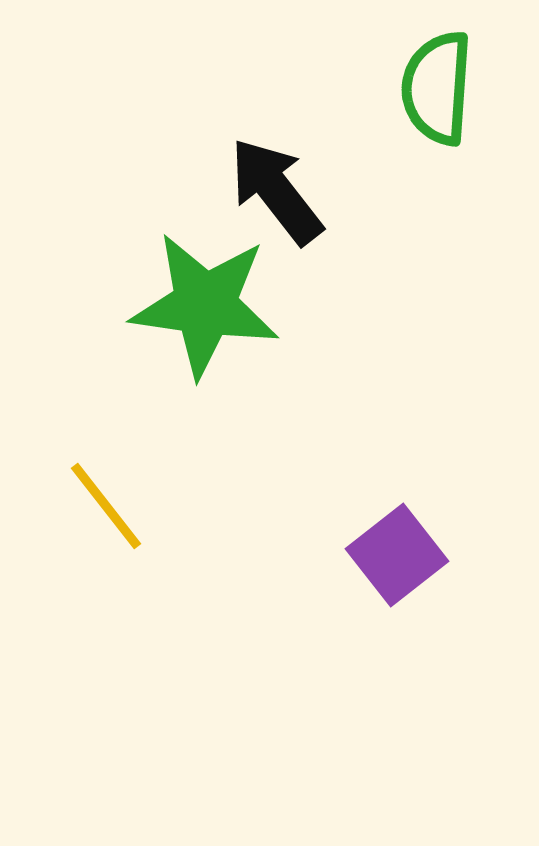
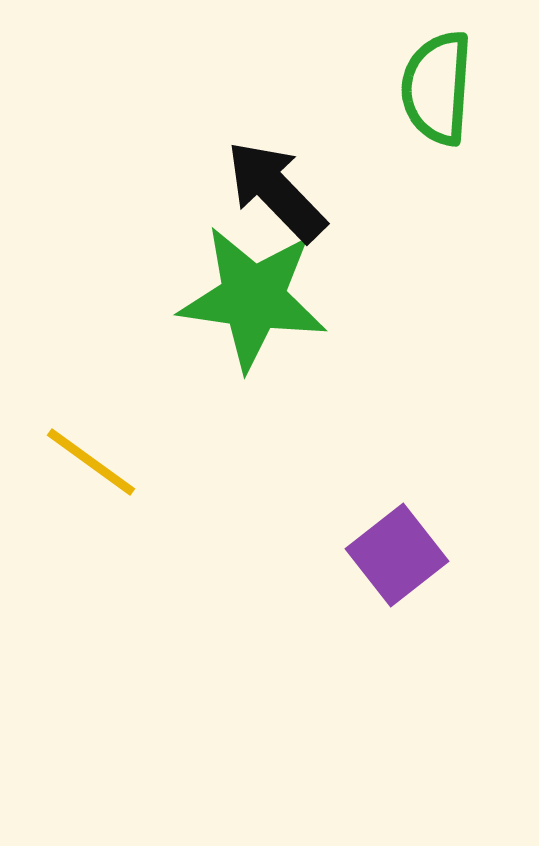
black arrow: rotated 6 degrees counterclockwise
green star: moved 48 px right, 7 px up
yellow line: moved 15 px left, 44 px up; rotated 16 degrees counterclockwise
